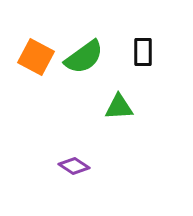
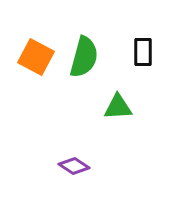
green semicircle: rotated 39 degrees counterclockwise
green triangle: moved 1 px left
